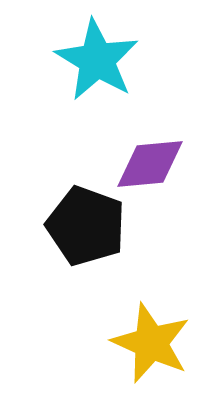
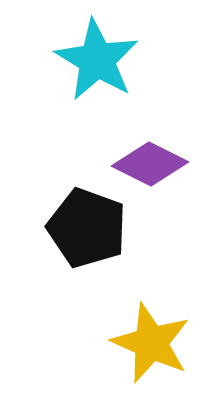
purple diamond: rotated 32 degrees clockwise
black pentagon: moved 1 px right, 2 px down
